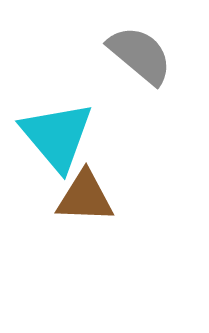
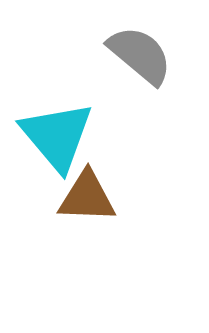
brown triangle: moved 2 px right
